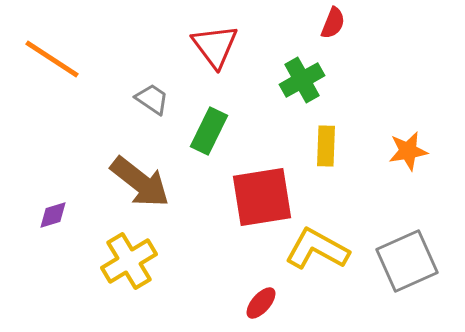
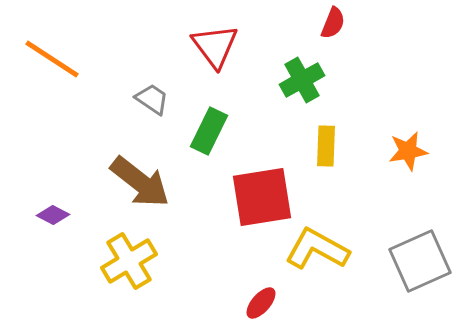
purple diamond: rotated 44 degrees clockwise
gray square: moved 13 px right
